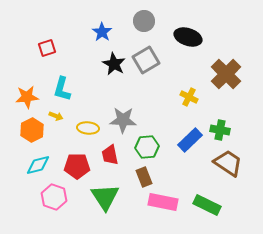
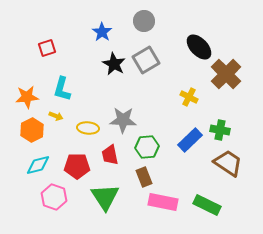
black ellipse: moved 11 px right, 10 px down; rotated 28 degrees clockwise
